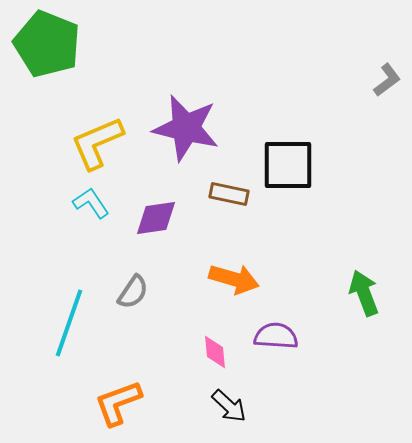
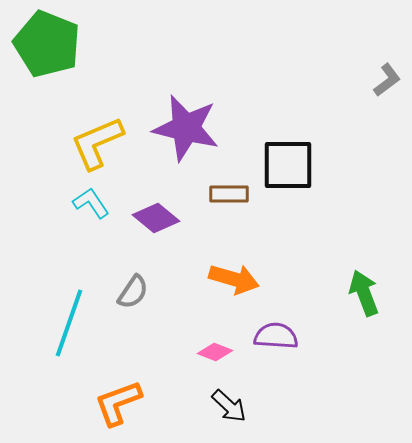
brown rectangle: rotated 12 degrees counterclockwise
purple diamond: rotated 48 degrees clockwise
pink diamond: rotated 64 degrees counterclockwise
